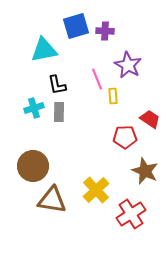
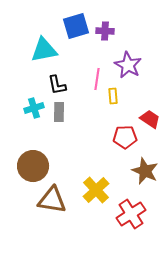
pink line: rotated 30 degrees clockwise
